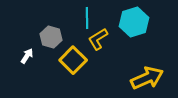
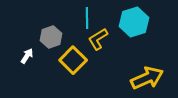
gray hexagon: rotated 25 degrees clockwise
